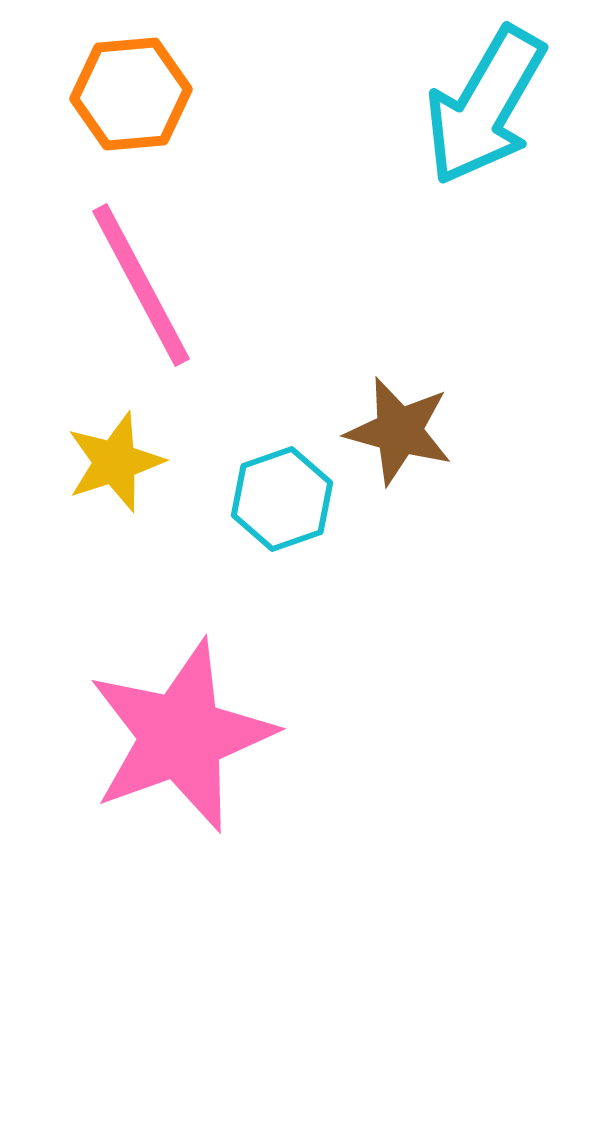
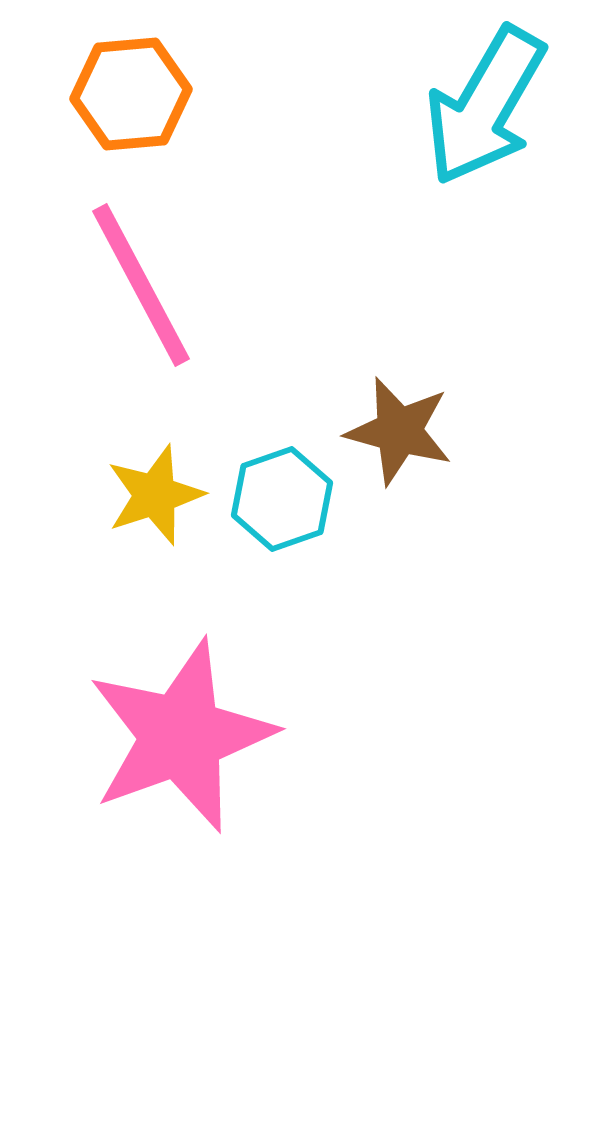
yellow star: moved 40 px right, 33 px down
